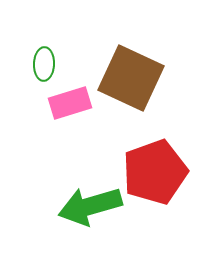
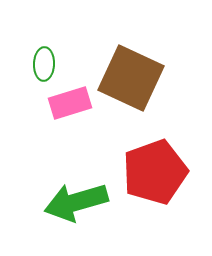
green arrow: moved 14 px left, 4 px up
